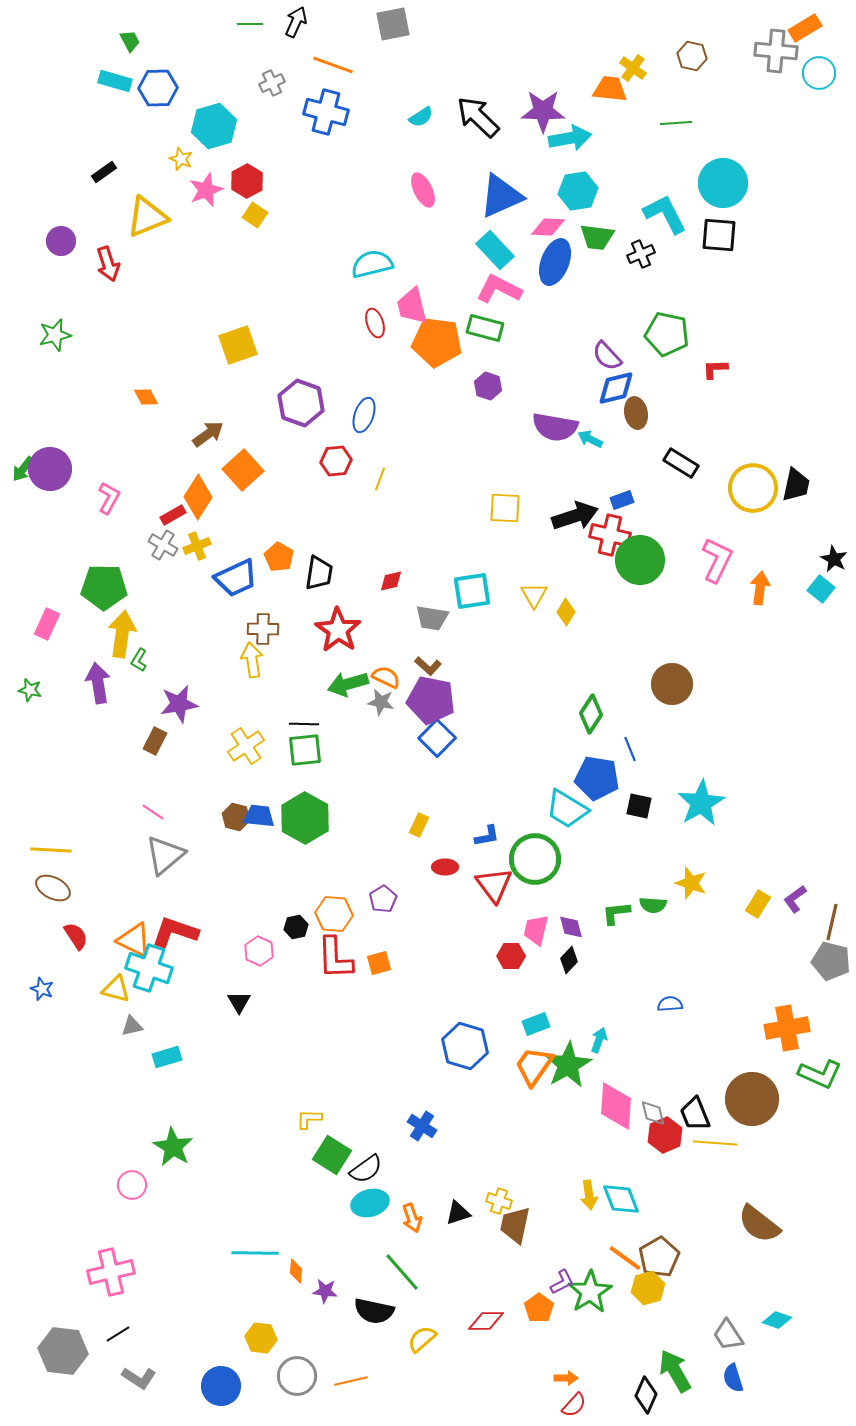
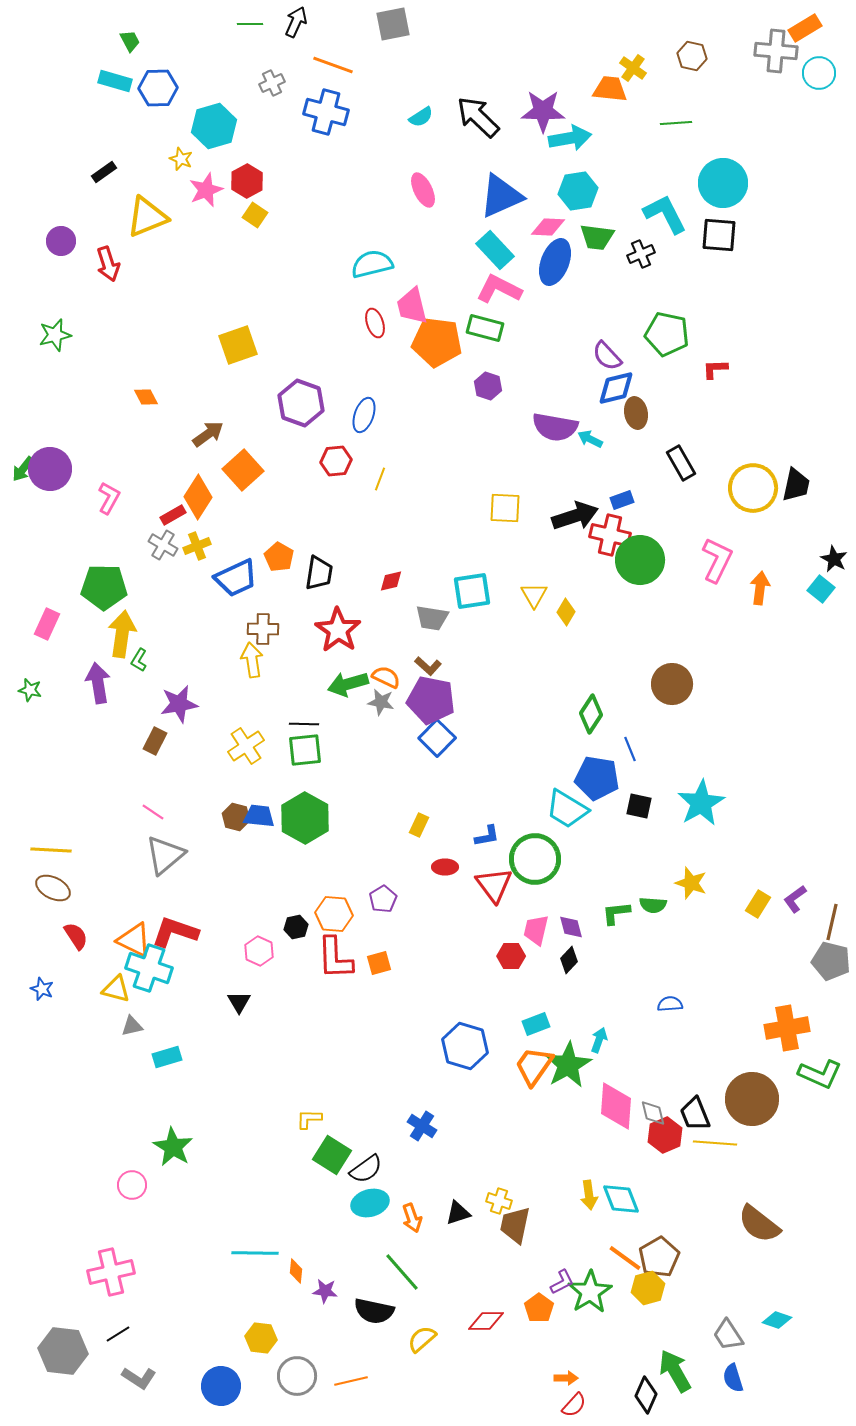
black rectangle at (681, 463): rotated 28 degrees clockwise
